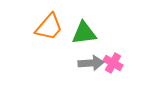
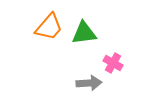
gray arrow: moved 2 px left, 20 px down
